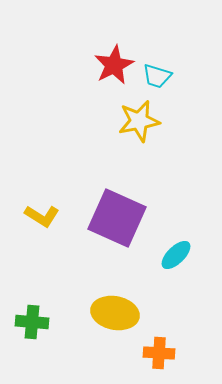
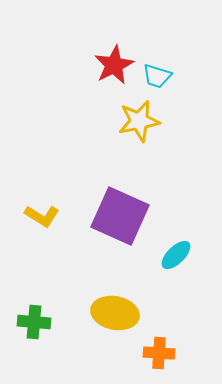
purple square: moved 3 px right, 2 px up
green cross: moved 2 px right
